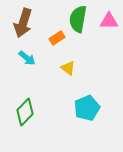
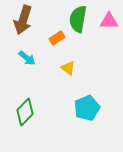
brown arrow: moved 3 px up
